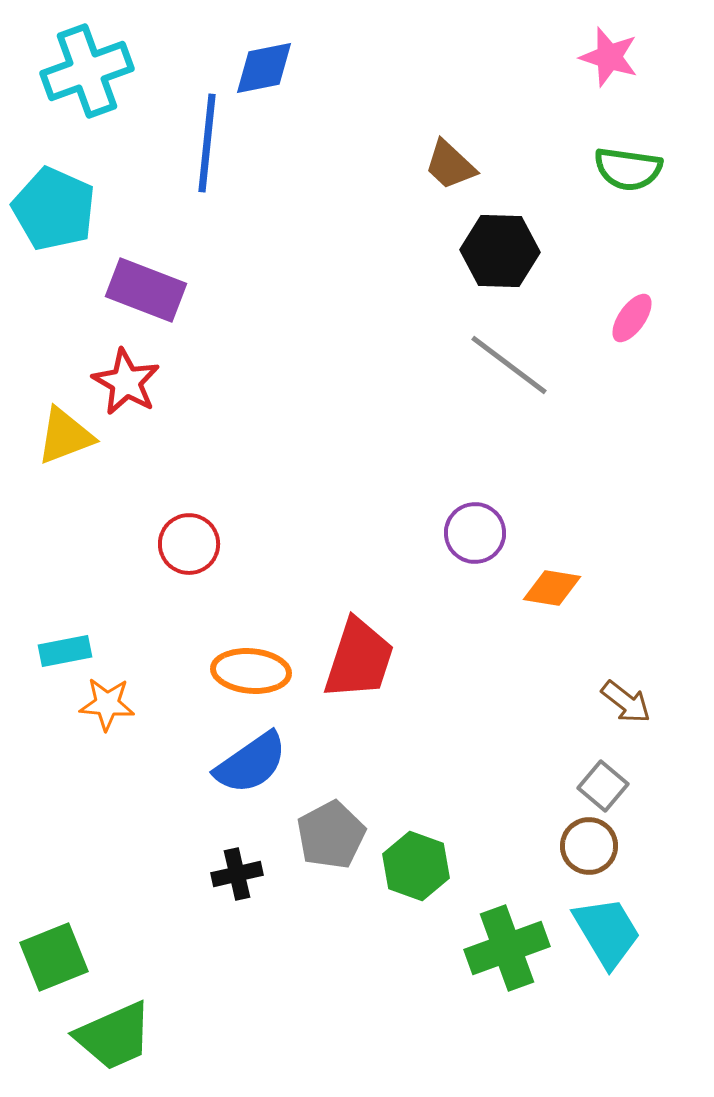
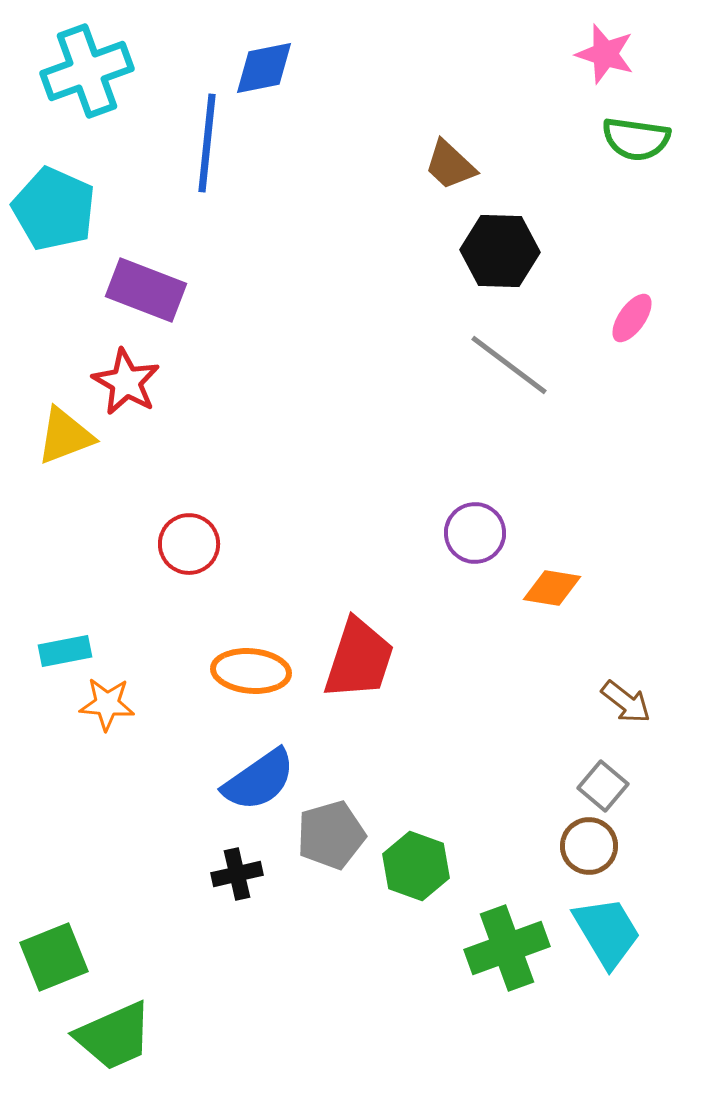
pink star: moved 4 px left, 3 px up
green semicircle: moved 8 px right, 30 px up
blue semicircle: moved 8 px right, 17 px down
gray pentagon: rotated 12 degrees clockwise
